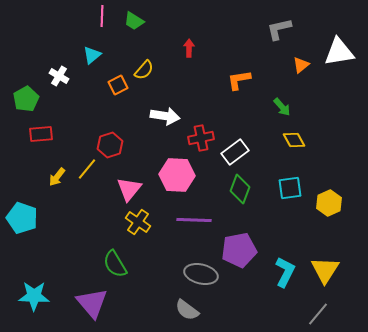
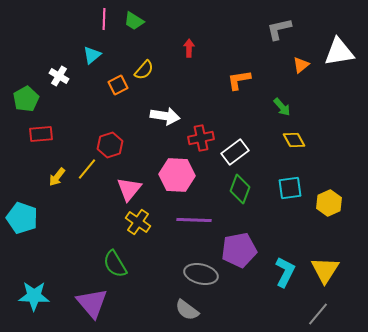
pink line: moved 2 px right, 3 px down
